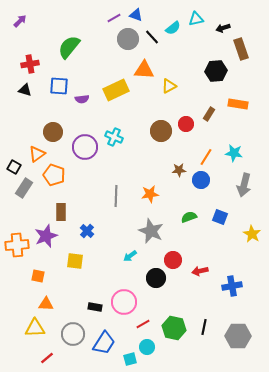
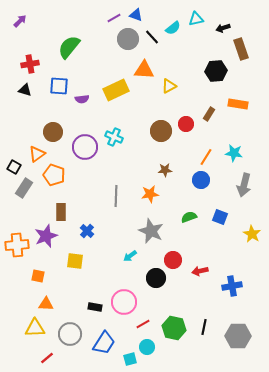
brown star at (179, 170): moved 14 px left
gray circle at (73, 334): moved 3 px left
